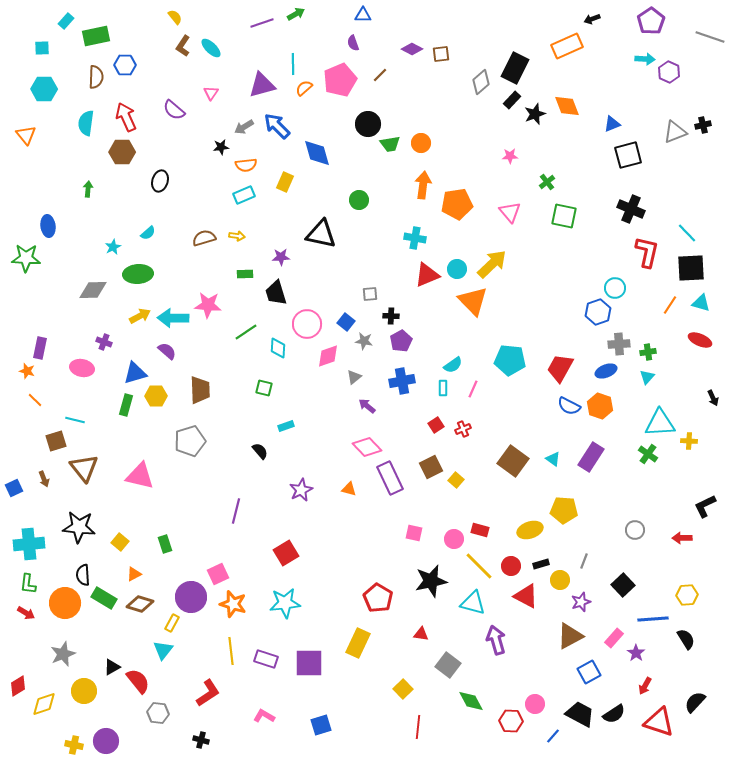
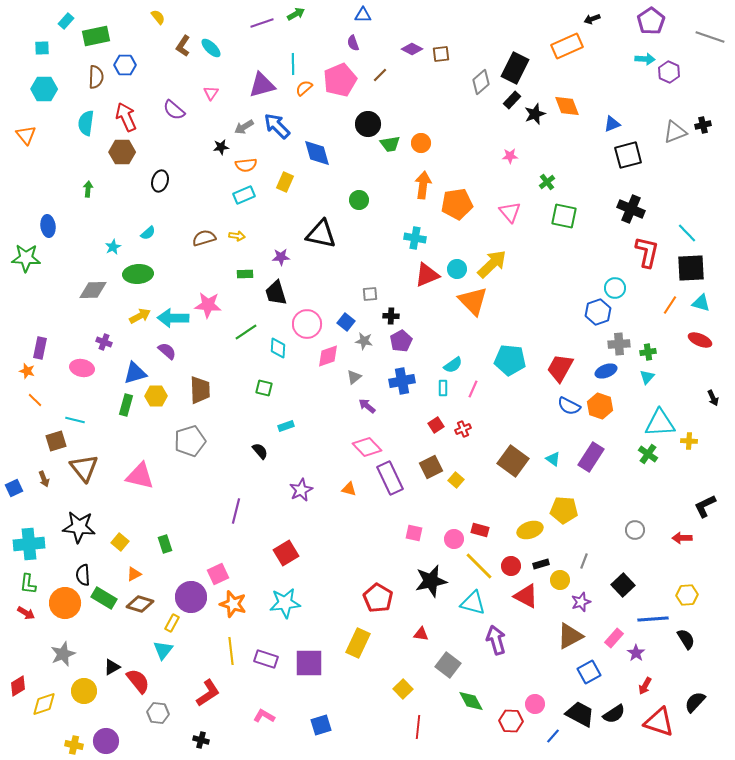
yellow semicircle at (175, 17): moved 17 px left
